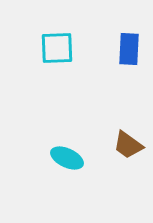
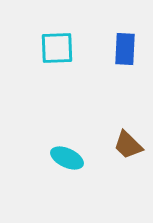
blue rectangle: moved 4 px left
brown trapezoid: rotated 8 degrees clockwise
